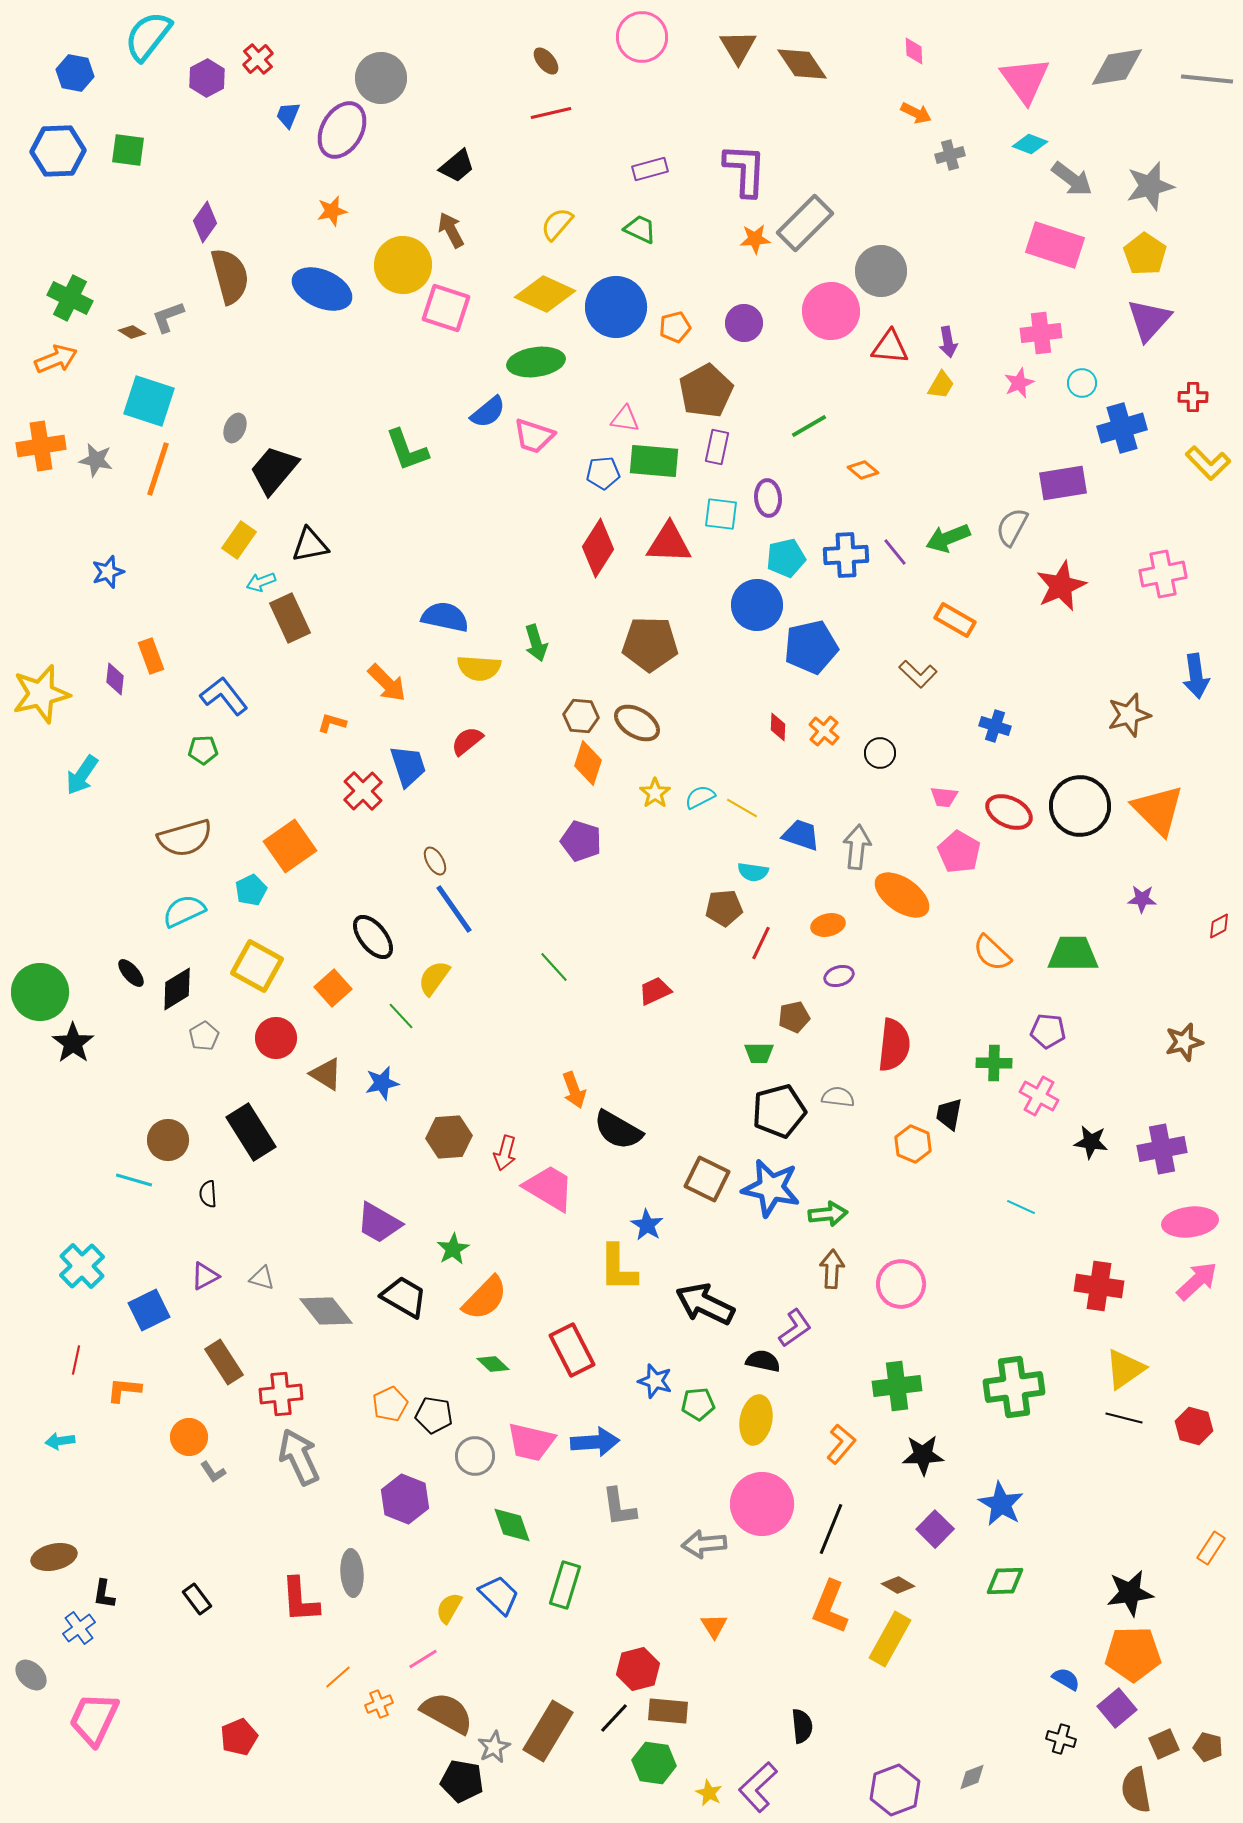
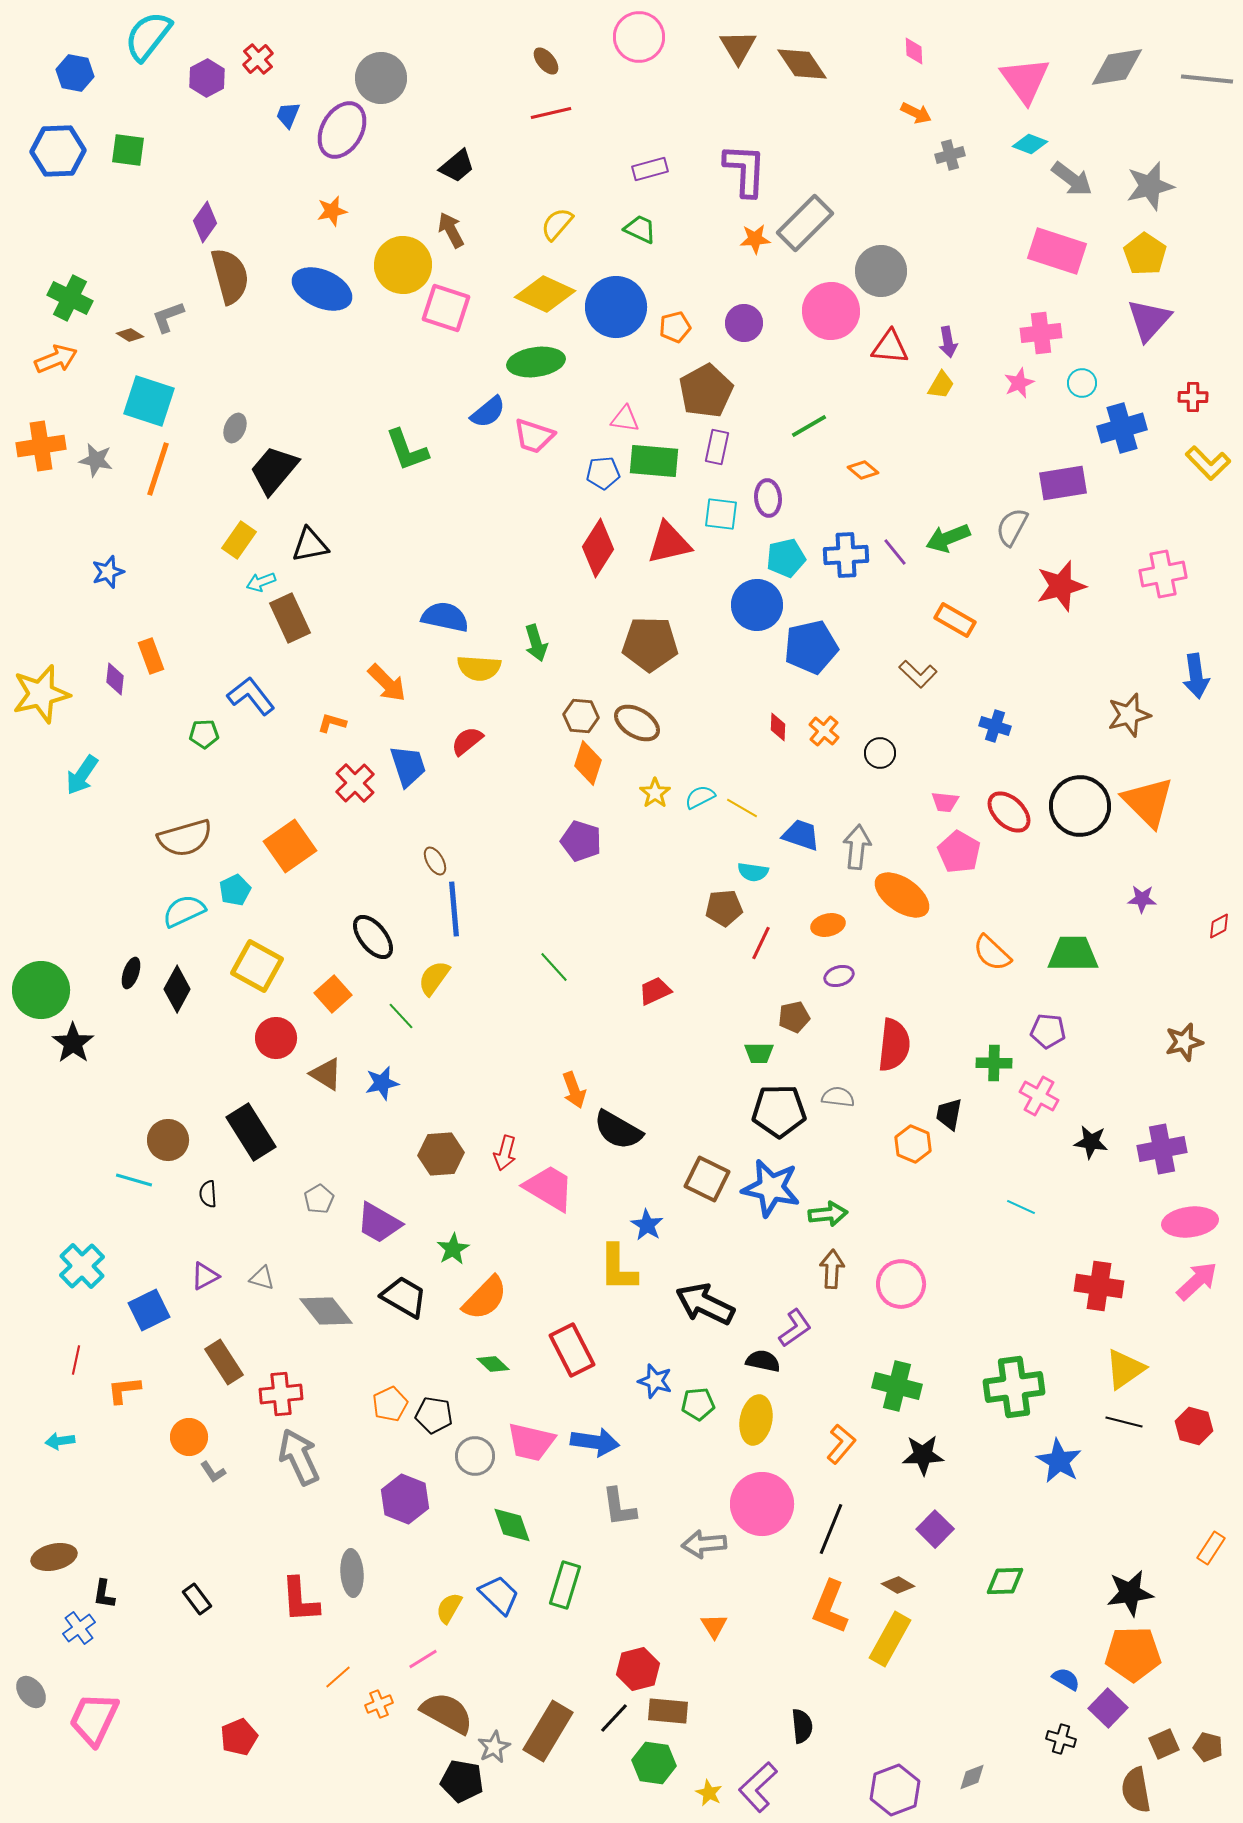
pink circle at (642, 37): moved 3 px left
pink rectangle at (1055, 245): moved 2 px right, 6 px down
brown diamond at (132, 332): moved 2 px left, 3 px down
red triangle at (669, 543): rotated 15 degrees counterclockwise
red star at (1061, 586): rotated 9 degrees clockwise
blue L-shape at (224, 696): moved 27 px right
green pentagon at (203, 750): moved 1 px right, 16 px up
red cross at (363, 791): moved 8 px left, 8 px up
pink trapezoid at (944, 797): moved 1 px right, 5 px down
orange triangle at (1158, 810): moved 10 px left, 8 px up
red ellipse at (1009, 812): rotated 18 degrees clockwise
cyan pentagon at (251, 890): moved 16 px left
blue line at (454, 909): rotated 30 degrees clockwise
black ellipse at (131, 973): rotated 60 degrees clockwise
orange square at (333, 988): moved 6 px down
black diamond at (177, 989): rotated 30 degrees counterclockwise
green circle at (40, 992): moved 1 px right, 2 px up
gray pentagon at (204, 1036): moved 115 px right, 163 px down
black pentagon at (779, 1111): rotated 14 degrees clockwise
brown hexagon at (449, 1137): moved 8 px left, 17 px down
green cross at (897, 1386): rotated 21 degrees clockwise
orange L-shape at (124, 1390): rotated 12 degrees counterclockwise
black line at (1124, 1418): moved 4 px down
blue arrow at (595, 1442): rotated 12 degrees clockwise
blue star at (1001, 1504): moved 58 px right, 43 px up
gray ellipse at (31, 1675): moved 17 px down; rotated 8 degrees clockwise
purple square at (1117, 1708): moved 9 px left; rotated 6 degrees counterclockwise
